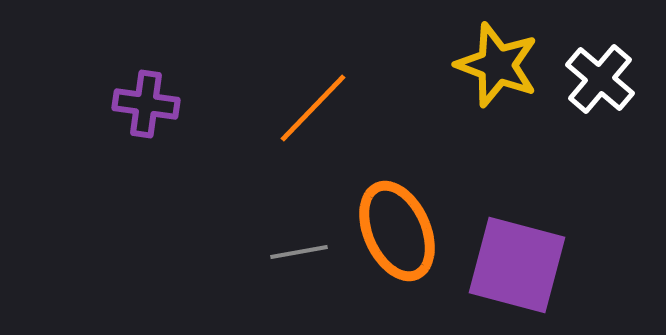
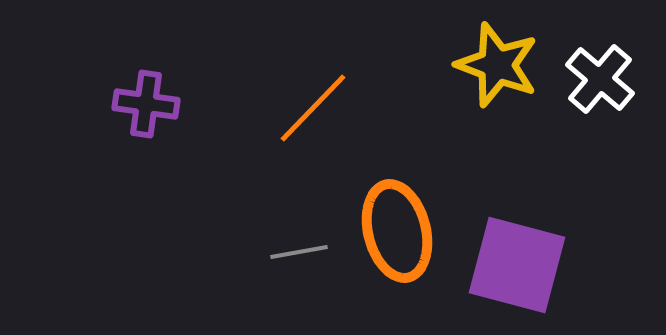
orange ellipse: rotated 10 degrees clockwise
